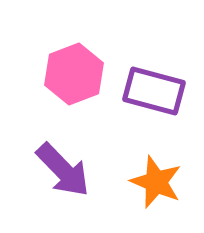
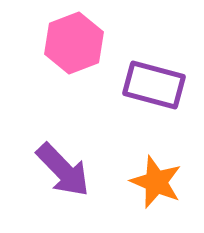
pink hexagon: moved 31 px up
purple rectangle: moved 6 px up
